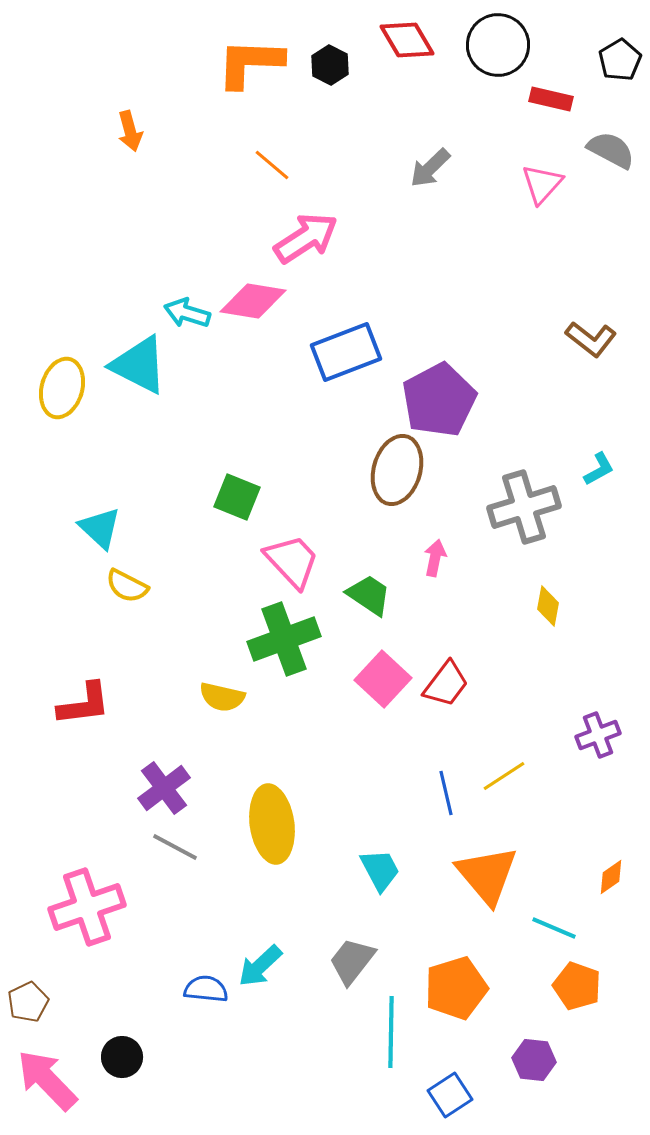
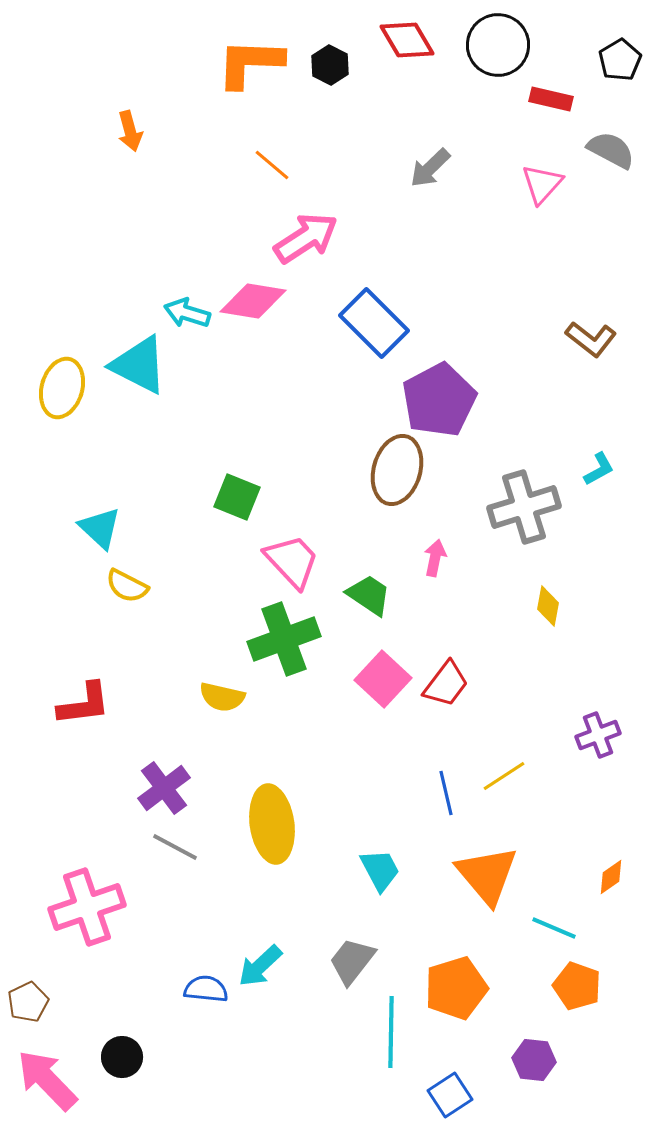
blue rectangle at (346, 352): moved 28 px right, 29 px up; rotated 66 degrees clockwise
